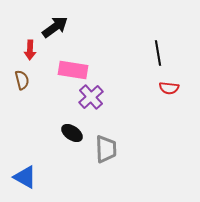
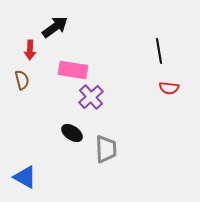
black line: moved 1 px right, 2 px up
